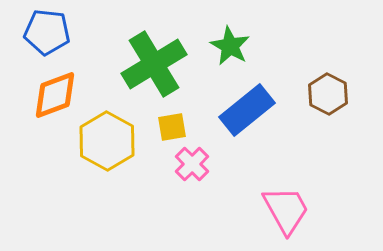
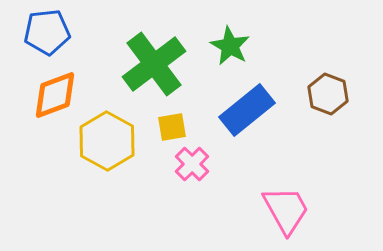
blue pentagon: rotated 12 degrees counterclockwise
green cross: rotated 6 degrees counterclockwise
brown hexagon: rotated 6 degrees counterclockwise
